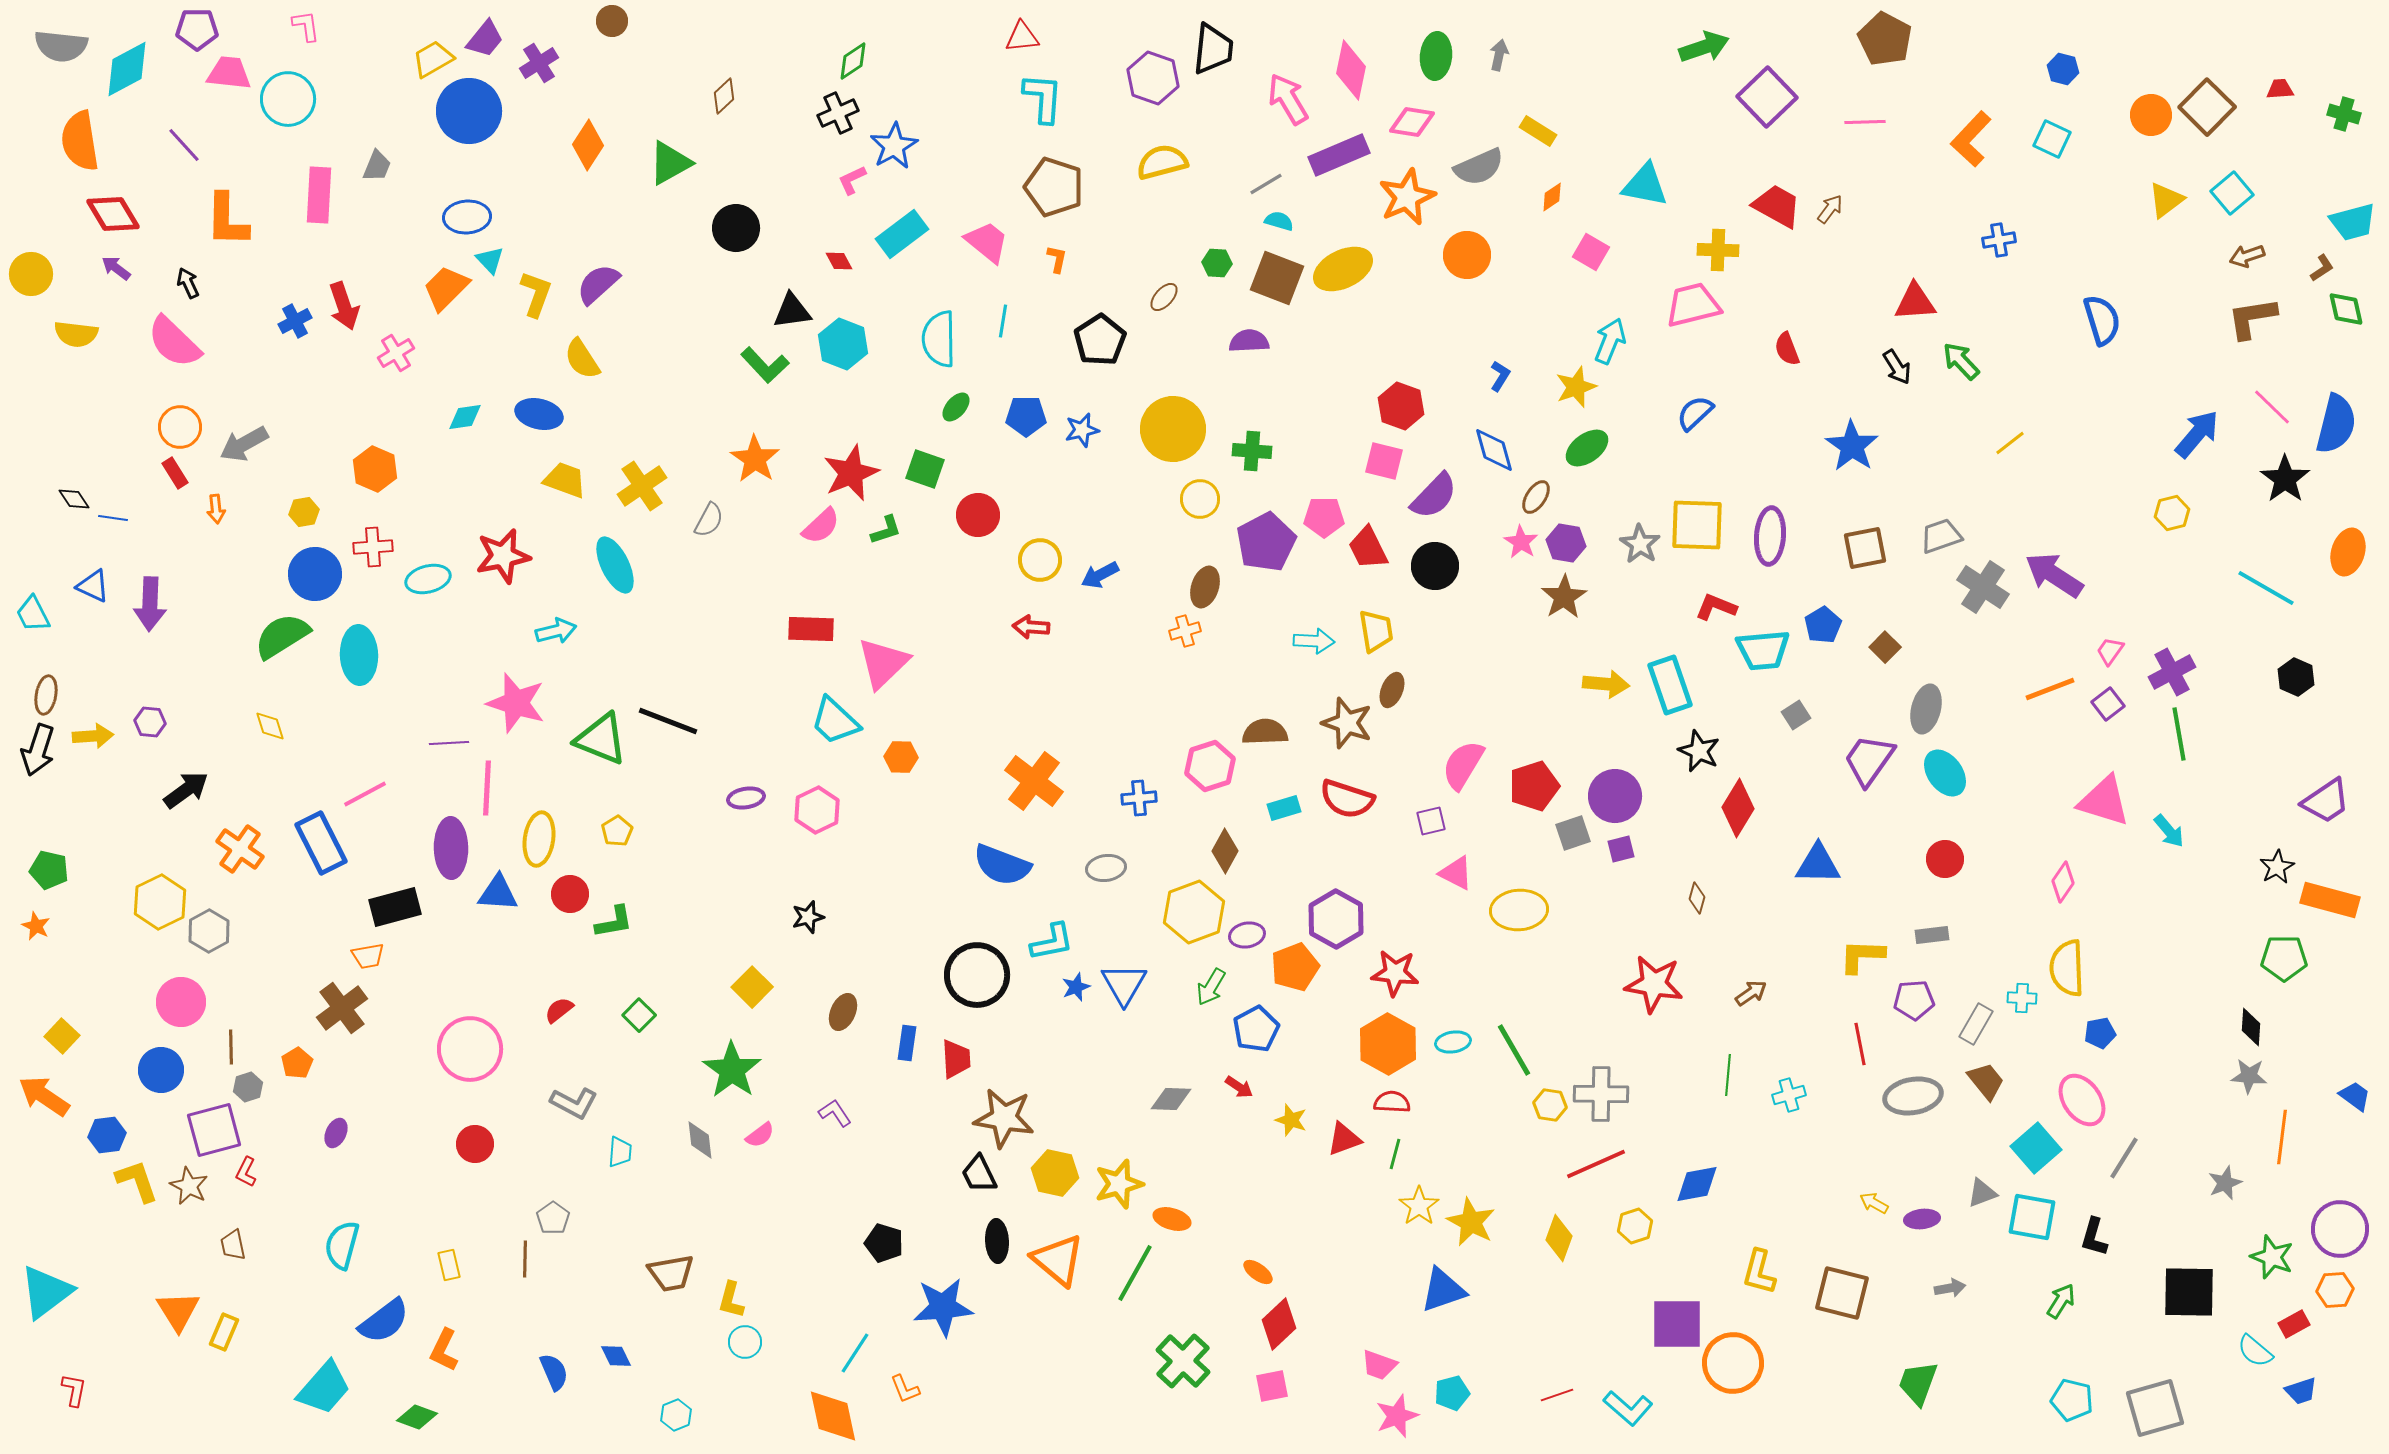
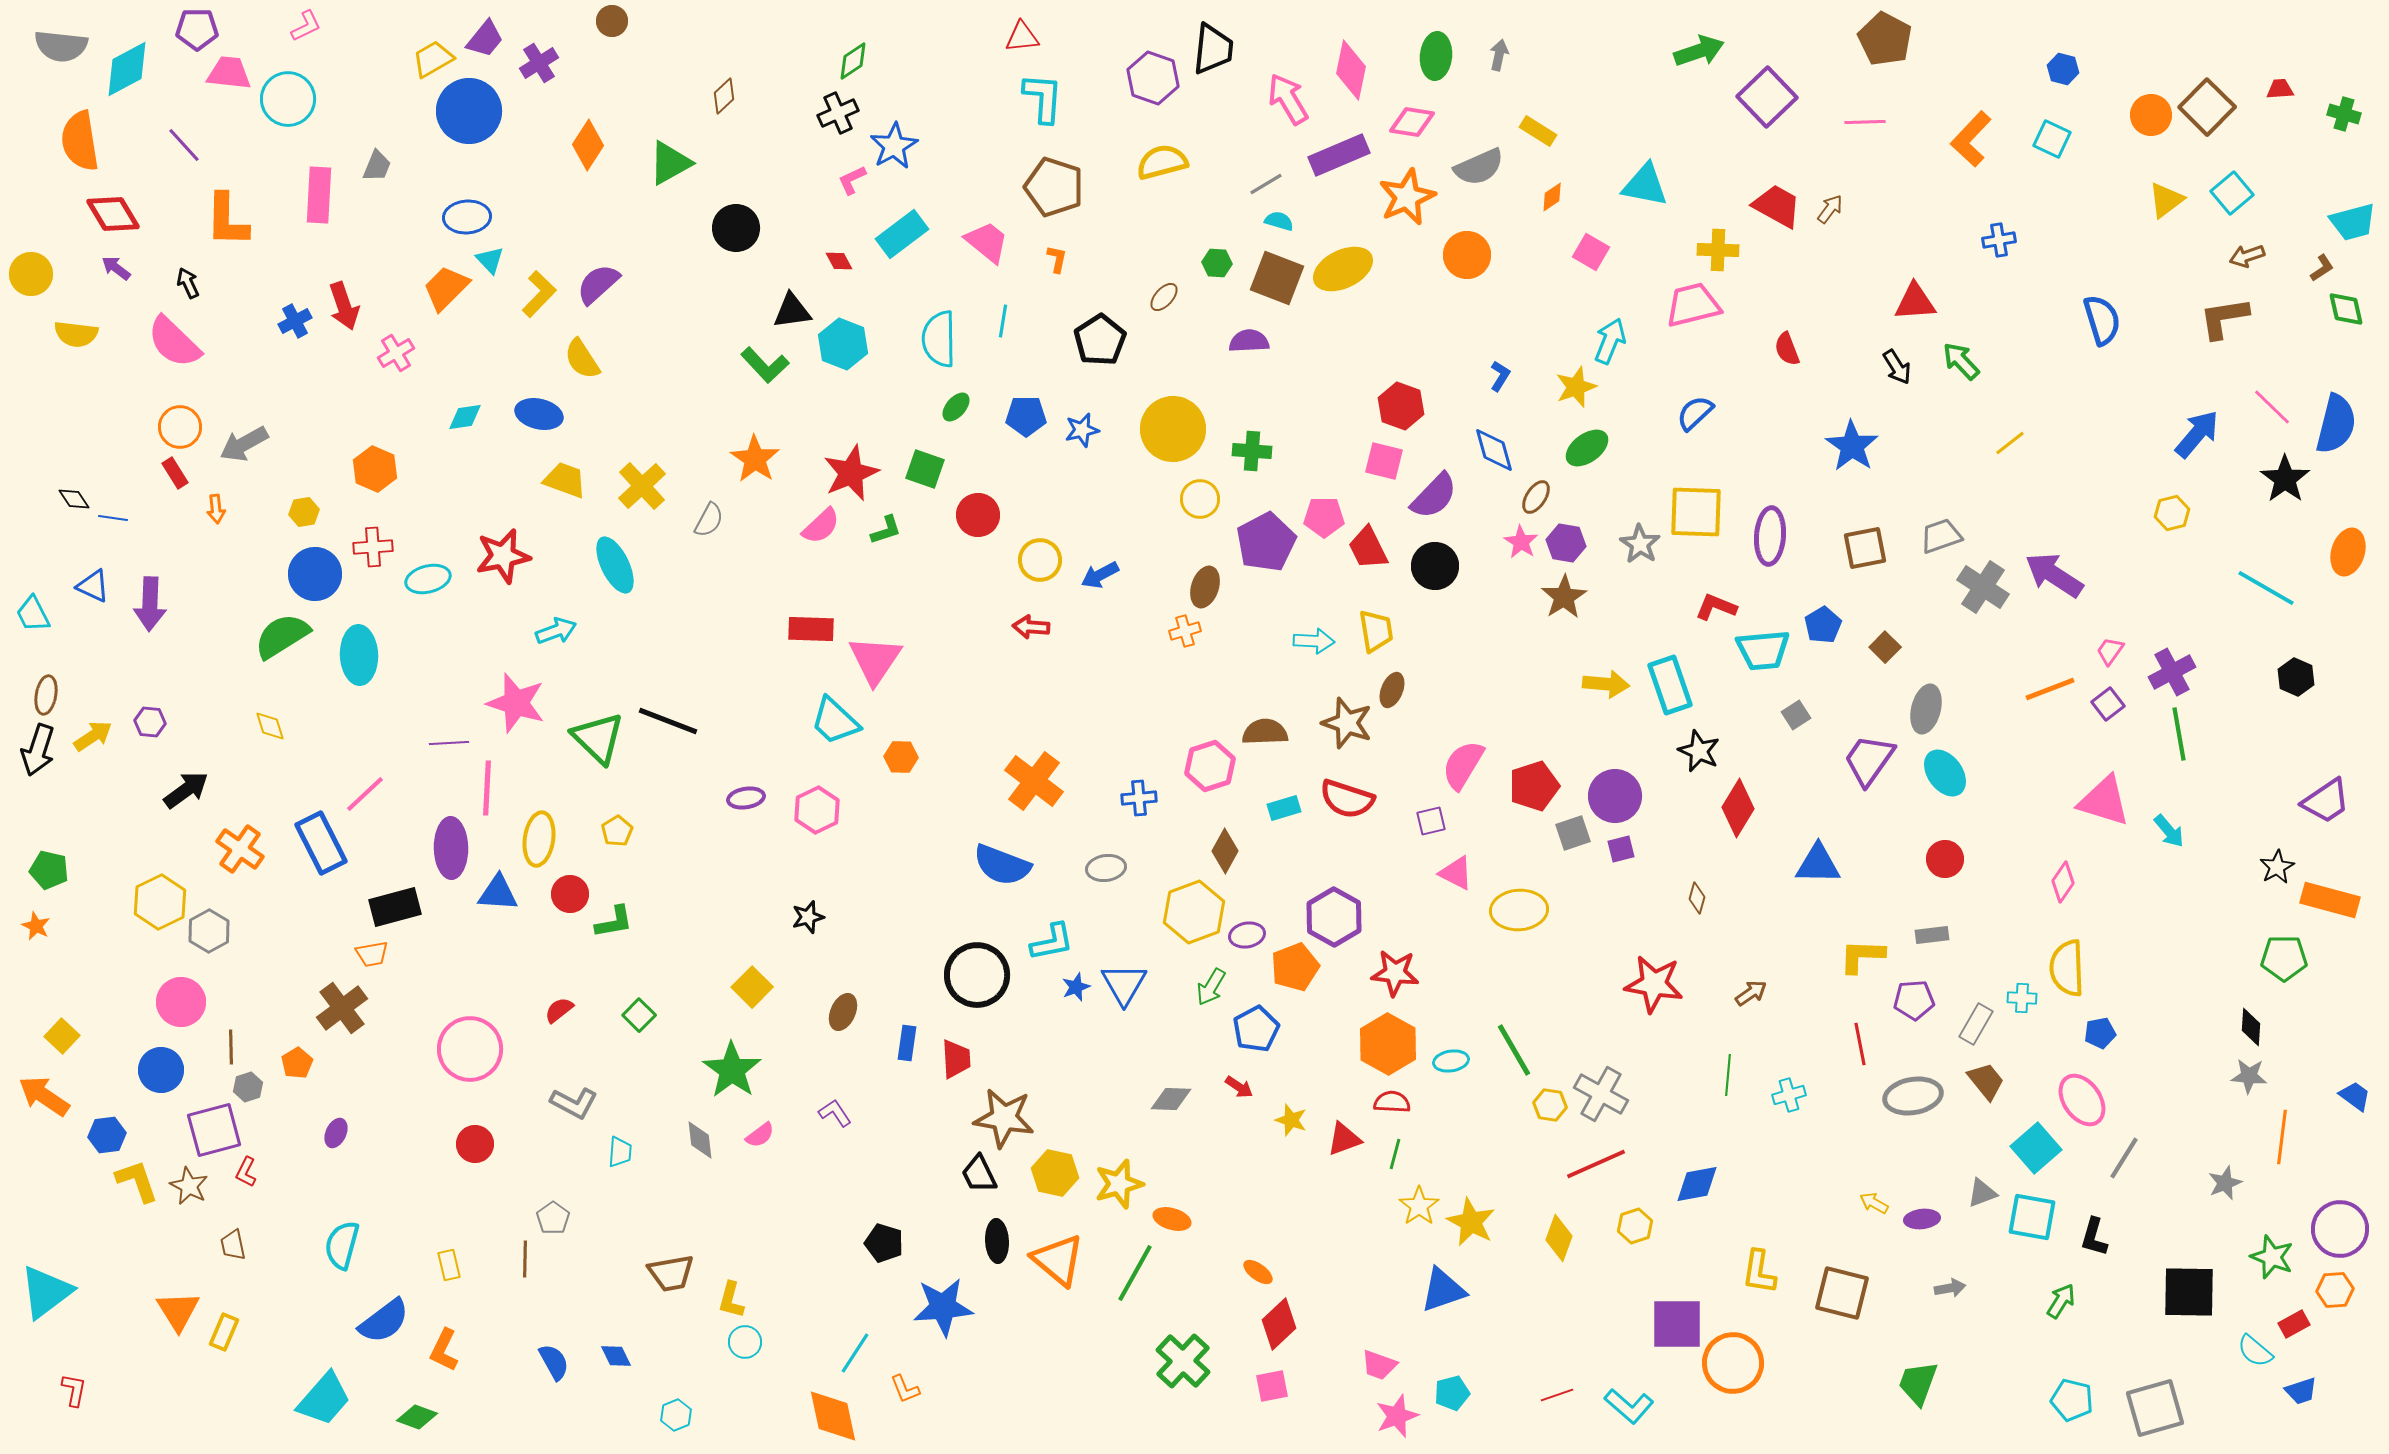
pink L-shape at (306, 26): rotated 72 degrees clockwise
green arrow at (1704, 47): moved 5 px left, 4 px down
yellow L-shape at (536, 294): moved 3 px right; rotated 24 degrees clockwise
brown L-shape at (2252, 318): moved 28 px left
yellow cross at (642, 486): rotated 9 degrees counterclockwise
yellow square at (1697, 525): moved 1 px left, 13 px up
cyan arrow at (556, 631): rotated 6 degrees counterclockwise
pink triangle at (883, 663): moved 8 px left, 3 px up; rotated 12 degrees counterclockwise
yellow arrow at (93, 736): rotated 30 degrees counterclockwise
green triangle at (601, 739): moved 3 px left, 1 px up; rotated 22 degrees clockwise
pink line at (365, 794): rotated 15 degrees counterclockwise
purple hexagon at (1336, 919): moved 2 px left, 2 px up
orange trapezoid at (368, 956): moved 4 px right, 2 px up
cyan ellipse at (1453, 1042): moved 2 px left, 19 px down
gray cross at (1601, 1094): rotated 28 degrees clockwise
yellow L-shape at (1759, 1272): rotated 6 degrees counterclockwise
blue semicircle at (554, 1372): moved 10 px up; rotated 6 degrees counterclockwise
cyan trapezoid at (324, 1388): moved 11 px down
cyan L-shape at (1628, 1408): moved 1 px right, 2 px up
